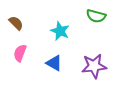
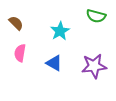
cyan star: rotated 18 degrees clockwise
pink semicircle: rotated 12 degrees counterclockwise
